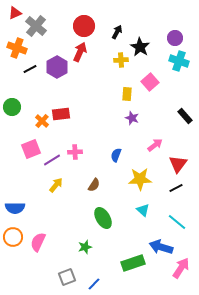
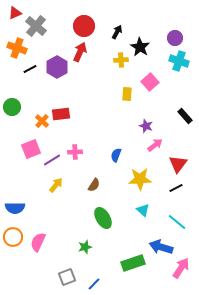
purple star at (132, 118): moved 14 px right, 8 px down
